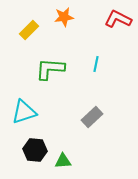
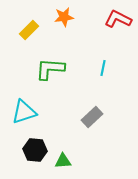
cyan line: moved 7 px right, 4 px down
